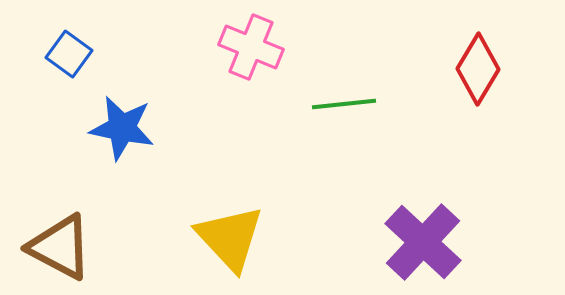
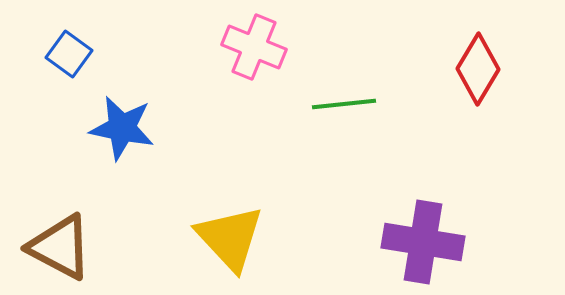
pink cross: moved 3 px right
purple cross: rotated 34 degrees counterclockwise
